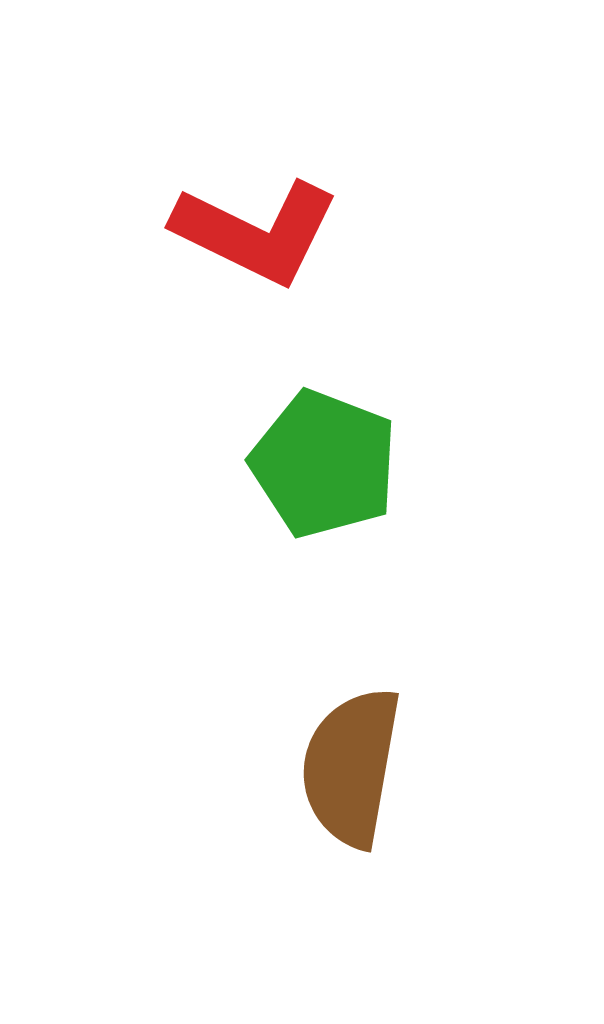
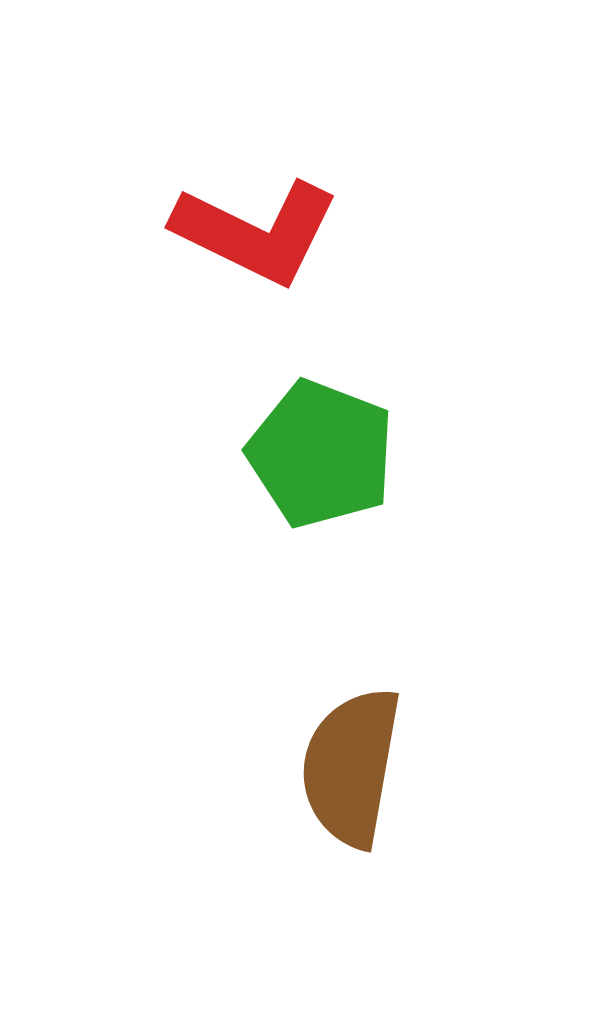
green pentagon: moved 3 px left, 10 px up
